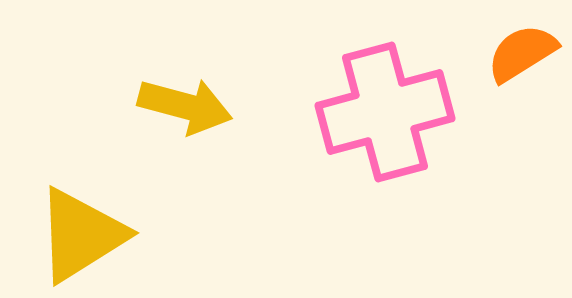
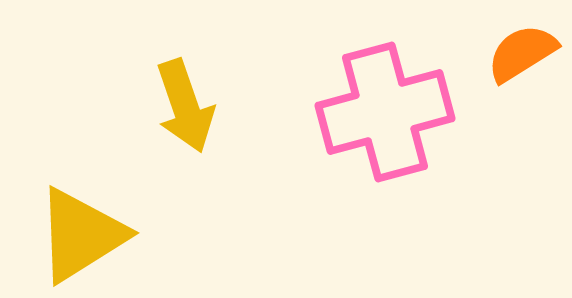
yellow arrow: rotated 56 degrees clockwise
